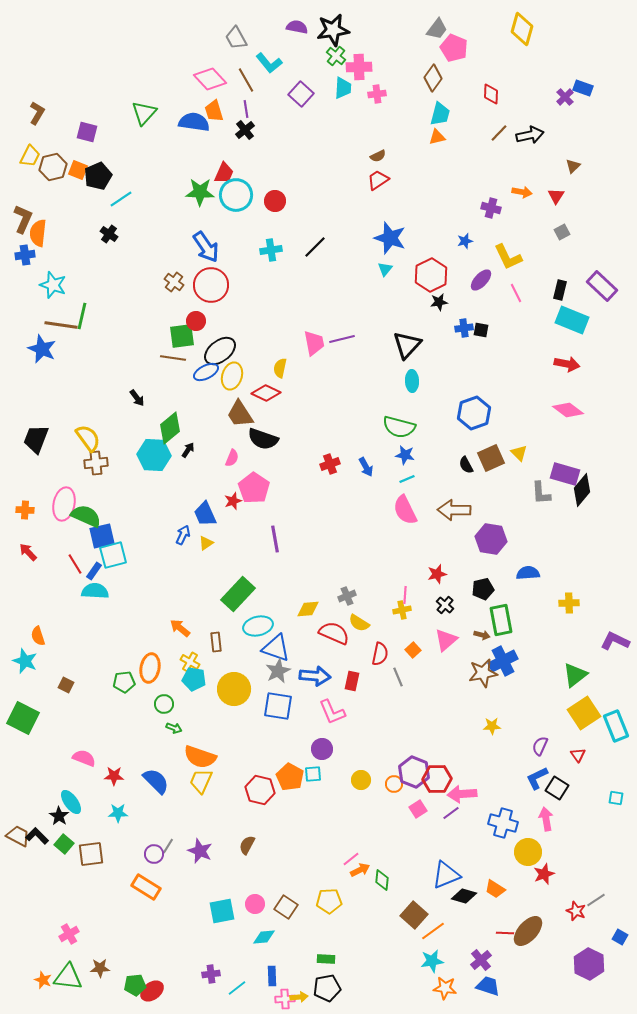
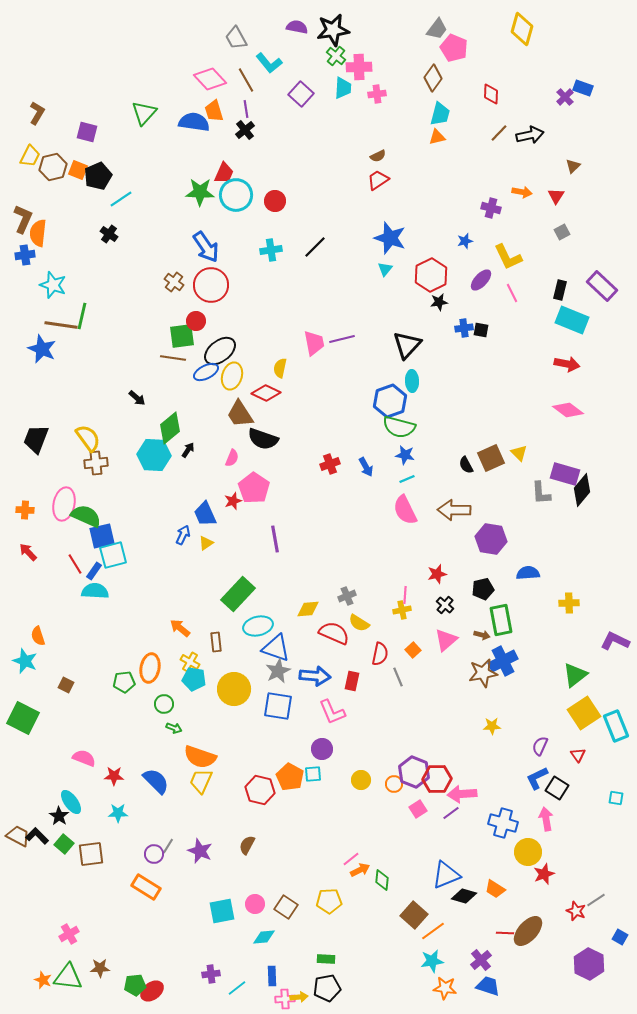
pink line at (516, 293): moved 4 px left
black arrow at (137, 398): rotated 12 degrees counterclockwise
blue hexagon at (474, 413): moved 84 px left, 12 px up
